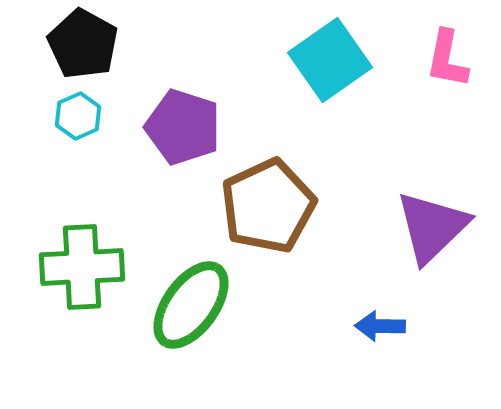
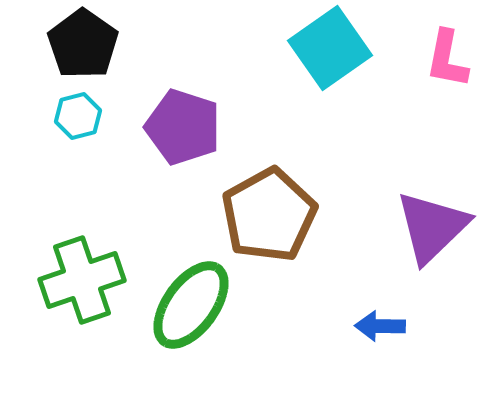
black pentagon: rotated 6 degrees clockwise
cyan square: moved 12 px up
cyan hexagon: rotated 9 degrees clockwise
brown pentagon: moved 1 px right, 9 px down; rotated 4 degrees counterclockwise
green cross: moved 13 px down; rotated 16 degrees counterclockwise
